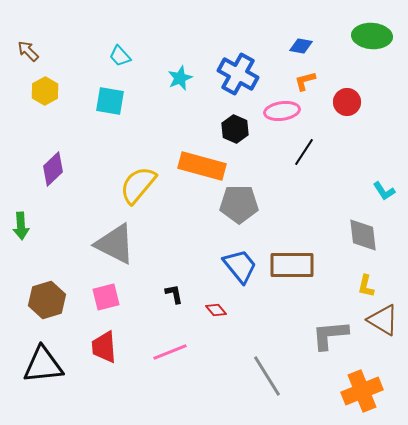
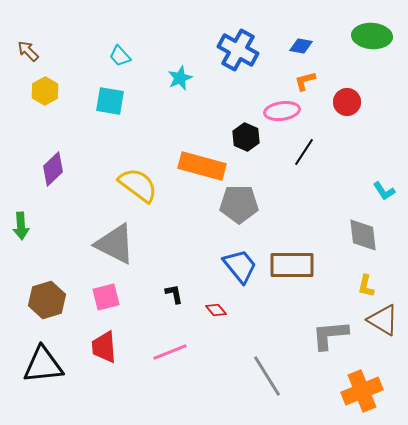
blue cross: moved 24 px up
black hexagon: moved 11 px right, 8 px down
yellow semicircle: rotated 87 degrees clockwise
